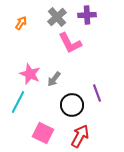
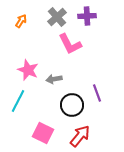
purple cross: moved 1 px down
orange arrow: moved 2 px up
pink L-shape: moved 1 px down
pink star: moved 2 px left, 4 px up
gray arrow: rotated 42 degrees clockwise
cyan line: moved 1 px up
red arrow: rotated 10 degrees clockwise
